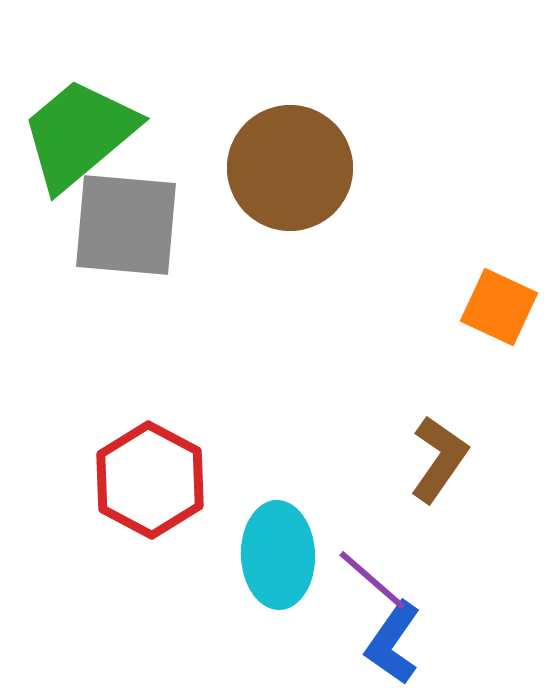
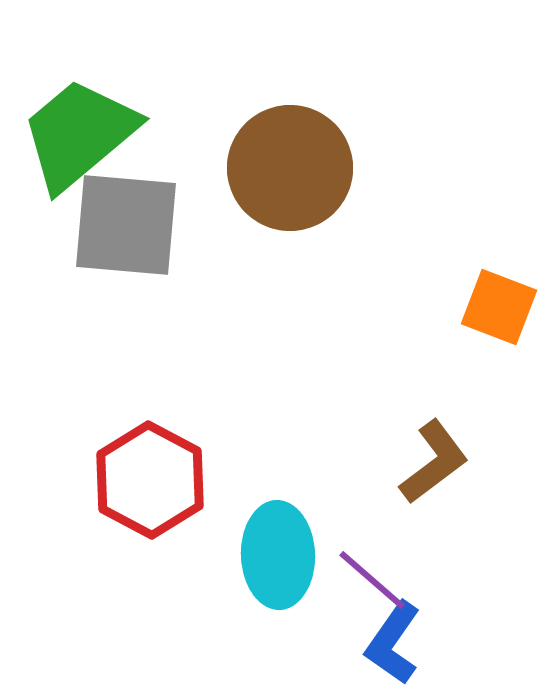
orange square: rotated 4 degrees counterclockwise
brown L-shape: moved 5 px left, 3 px down; rotated 18 degrees clockwise
